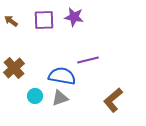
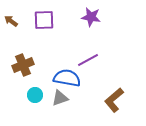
purple star: moved 17 px right
purple line: rotated 15 degrees counterclockwise
brown cross: moved 9 px right, 3 px up; rotated 20 degrees clockwise
blue semicircle: moved 5 px right, 2 px down
cyan circle: moved 1 px up
brown L-shape: moved 1 px right
